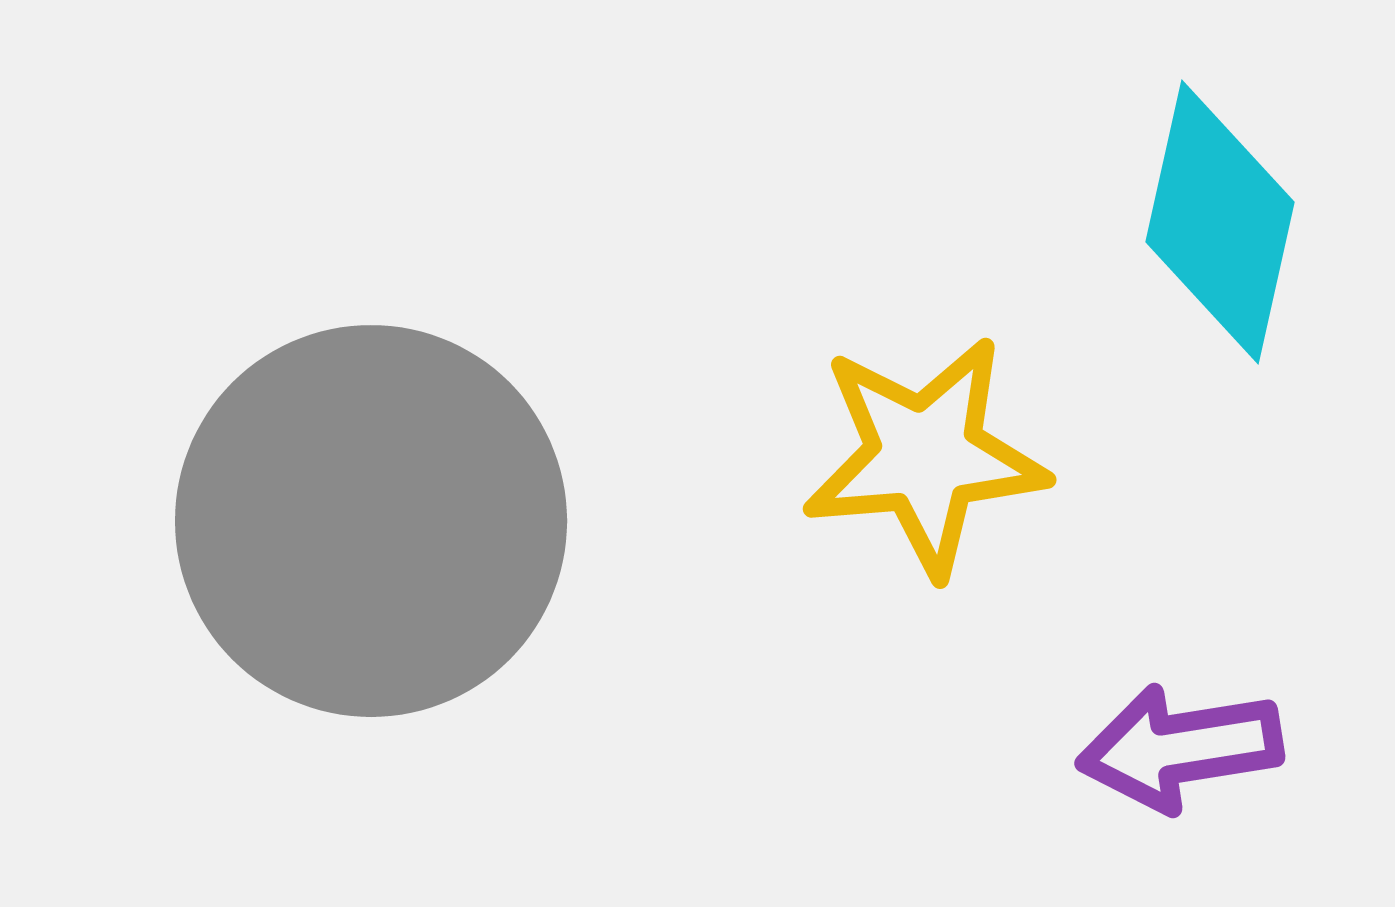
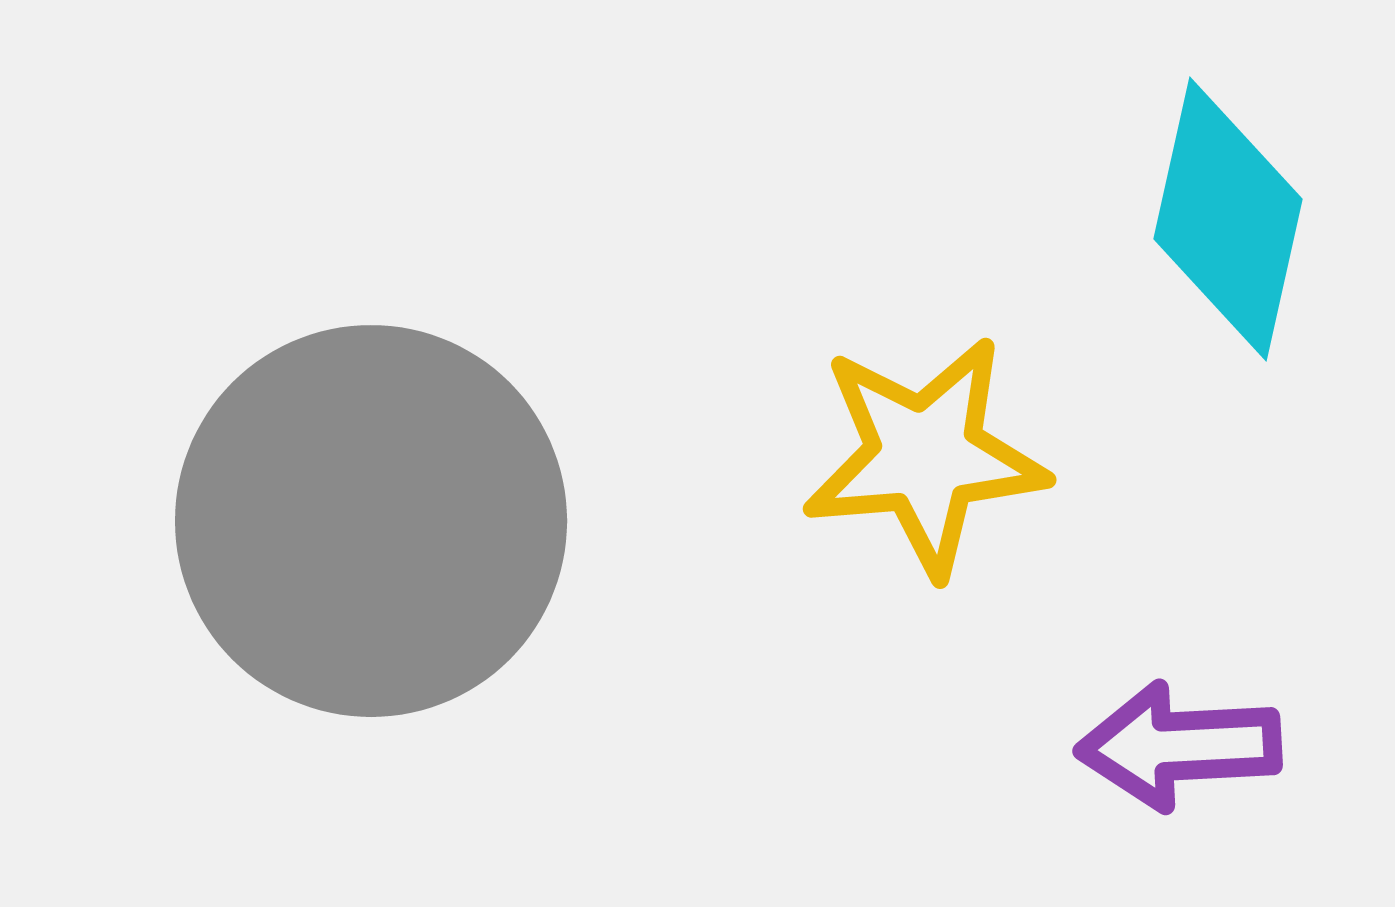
cyan diamond: moved 8 px right, 3 px up
purple arrow: moved 1 px left, 2 px up; rotated 6 degrees clockwise
